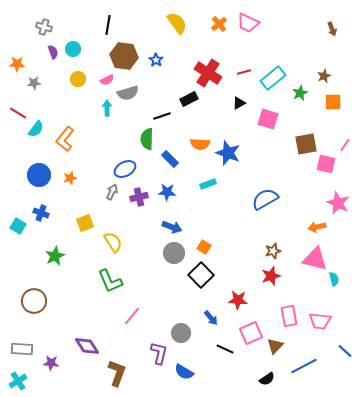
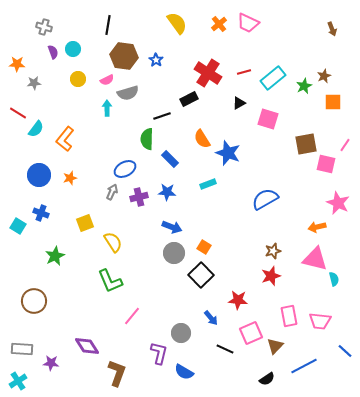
green star at (300, 93): moved 4 px right, 7 px up
orange semicircle at (200, 144): moved 2 px right, 5 px up; rotated 54 degrees clockwise
